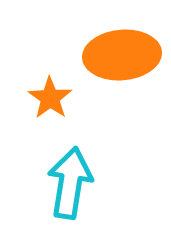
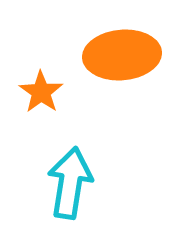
orange star: moved 9 px left, 6 px up
